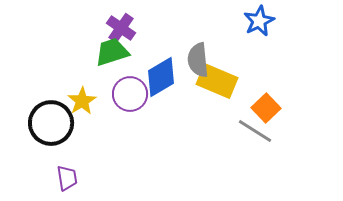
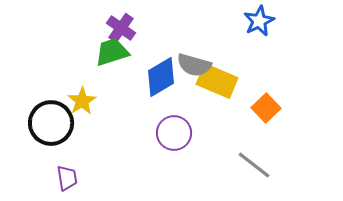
gray semicircle: moved 4 px left, 5 px down; rotated 68 degrees counterclockwise
purple circle: moved 44 px right, 39 px down
gray line: moved 1 px left, 34 px down; rotated 6 degrees clockwise
